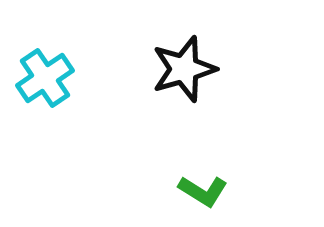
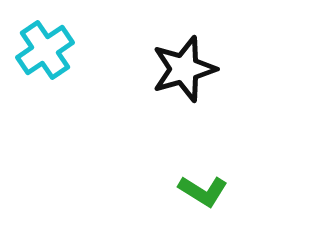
cyan cross: moved 28 px up
